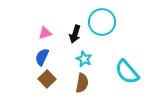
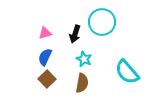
blue semicircle: moved 3 px right
